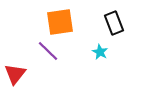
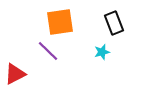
cyan star: moved 2 px right; rotated 28 degrees clockwise
red triangle: rotated 25 degrees clockwise
